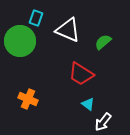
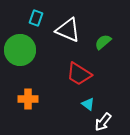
green circle: moved 9 px down
red trapezoid: moved 2 px left
orange cross: rotated 24 degrees counterclockwise
